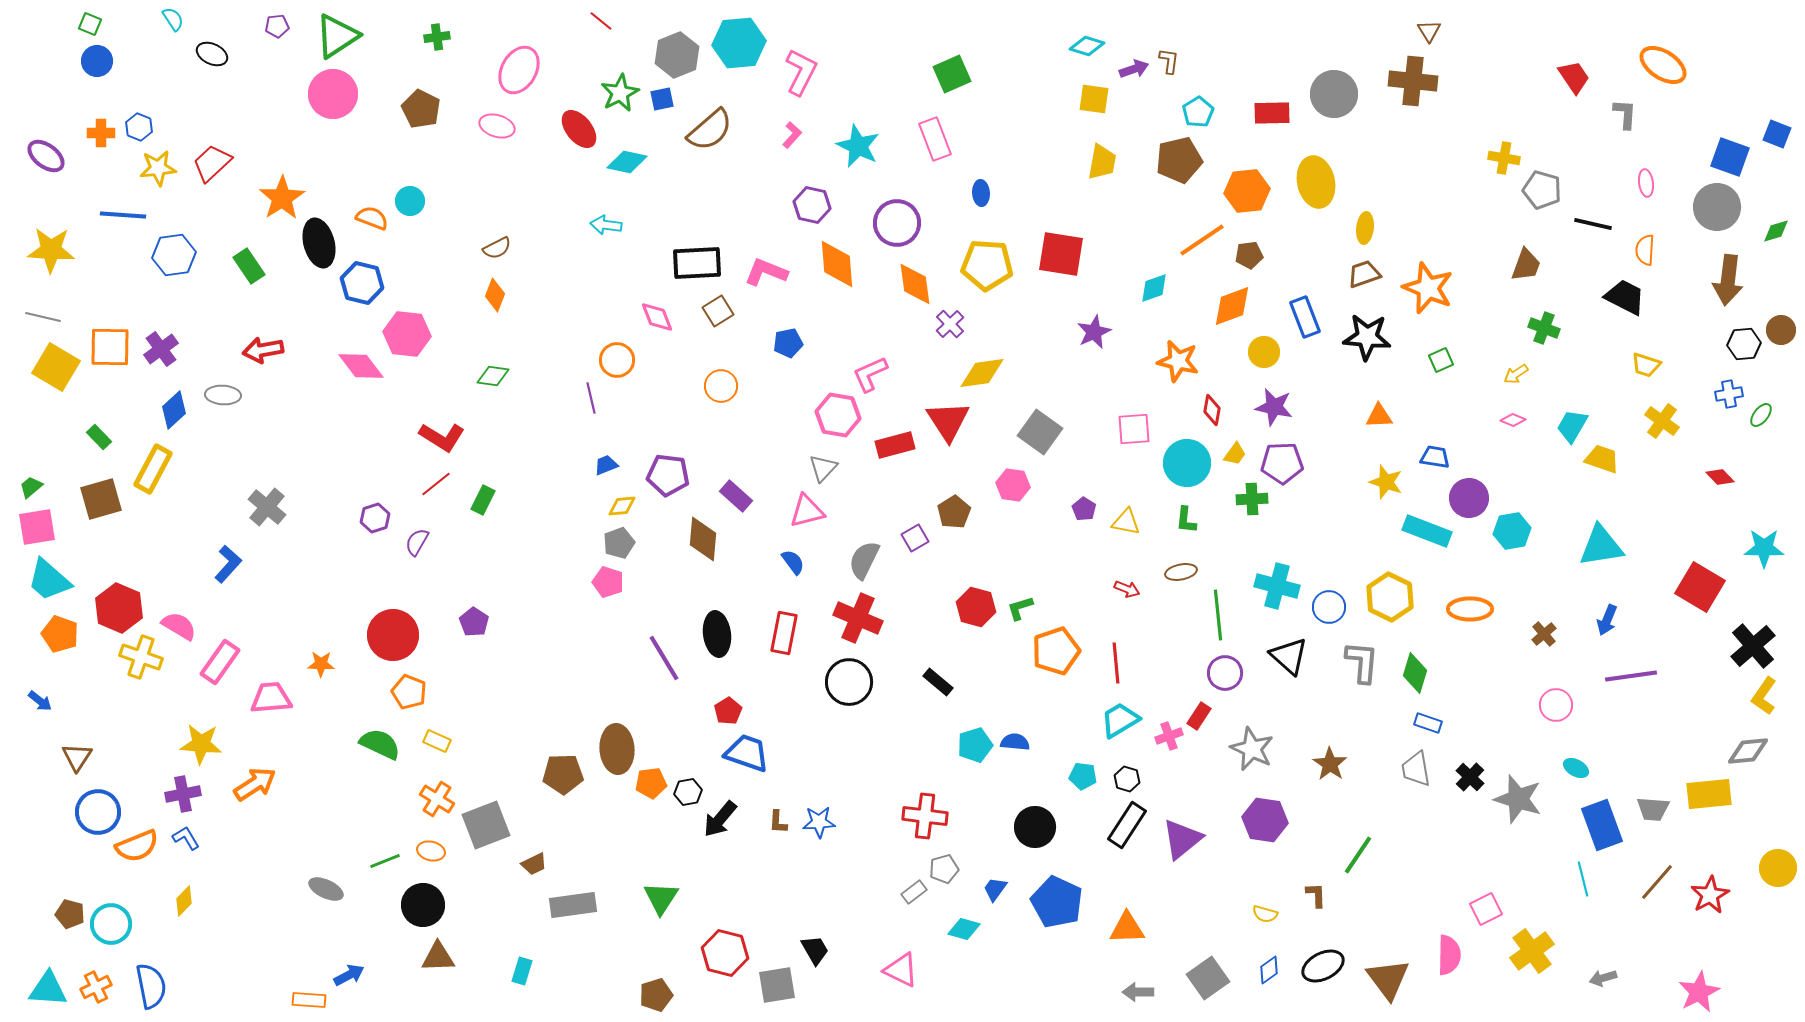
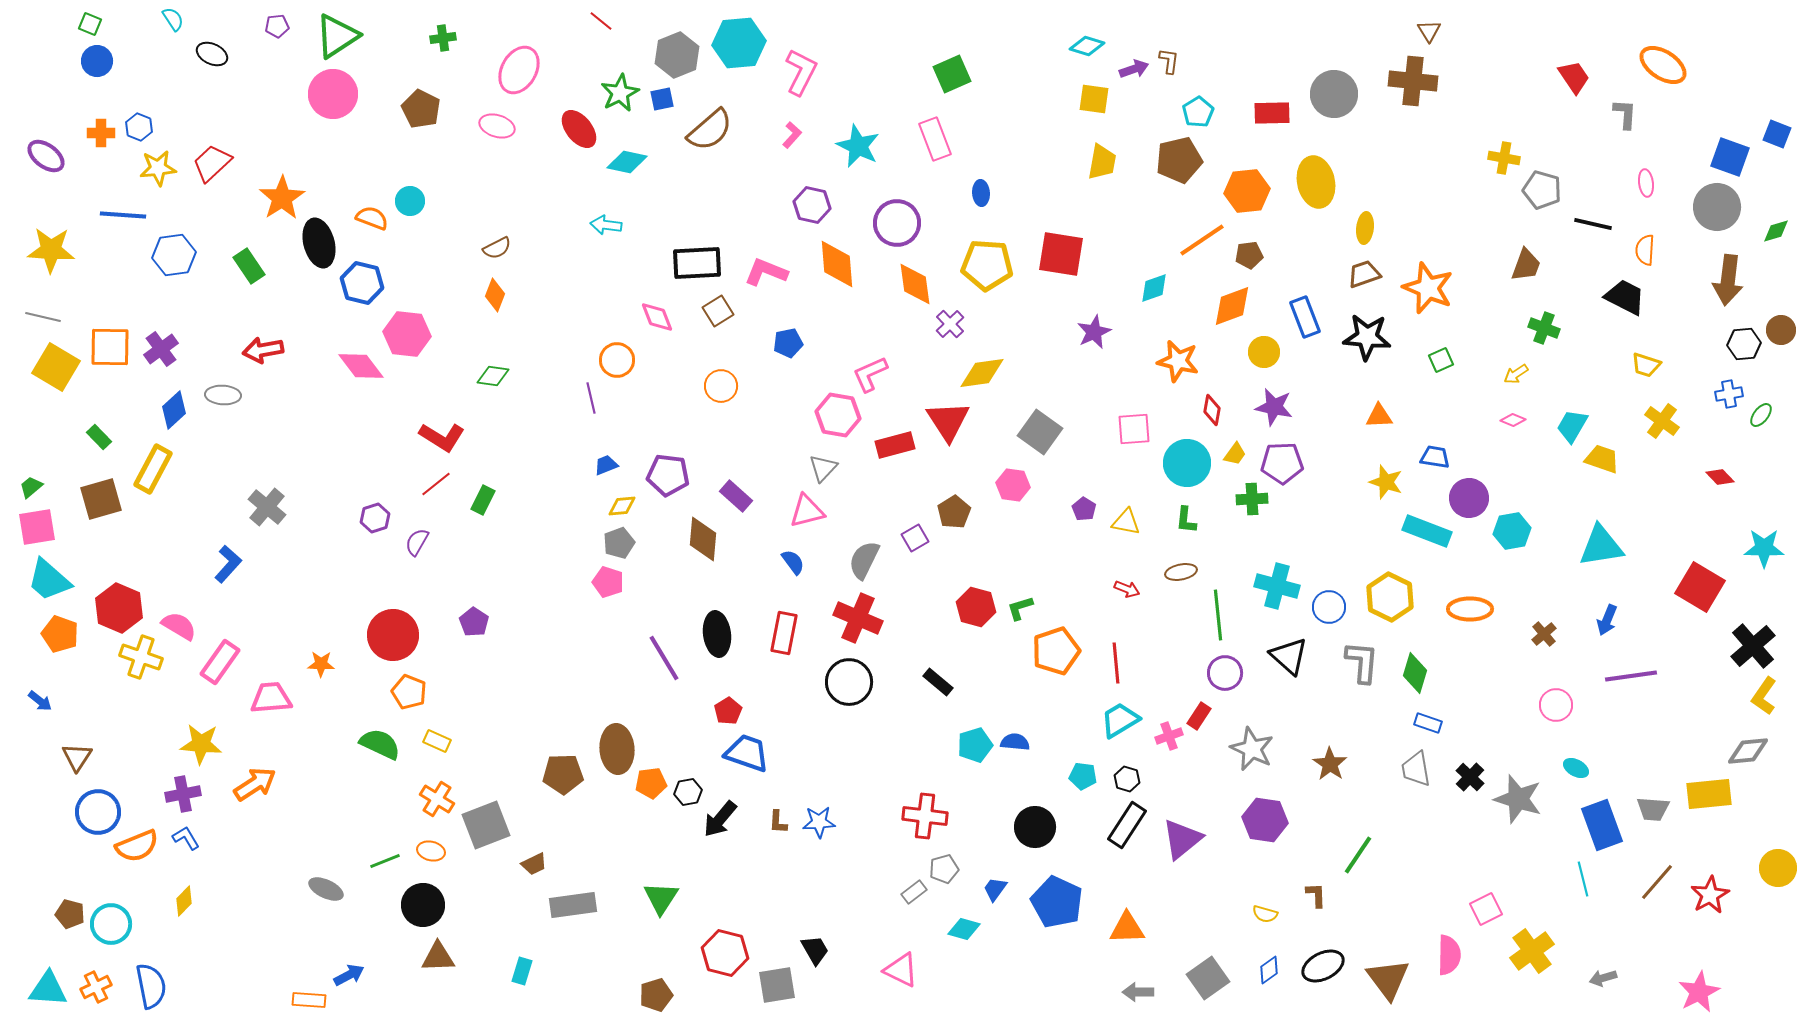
green cross at (437, 37): moved 6 px right, 1 px down
